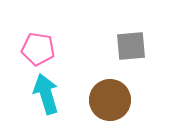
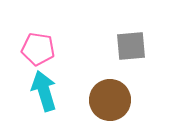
cyan arrow: moved 2 px left, 3 px up
